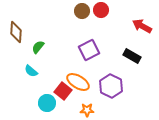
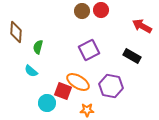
green semicircle: rotated 24 degrees counterclockwise
purple hexagon: rotated 15 degrees counterclockwise
red square: rotated 18 degrees counterclockwise
